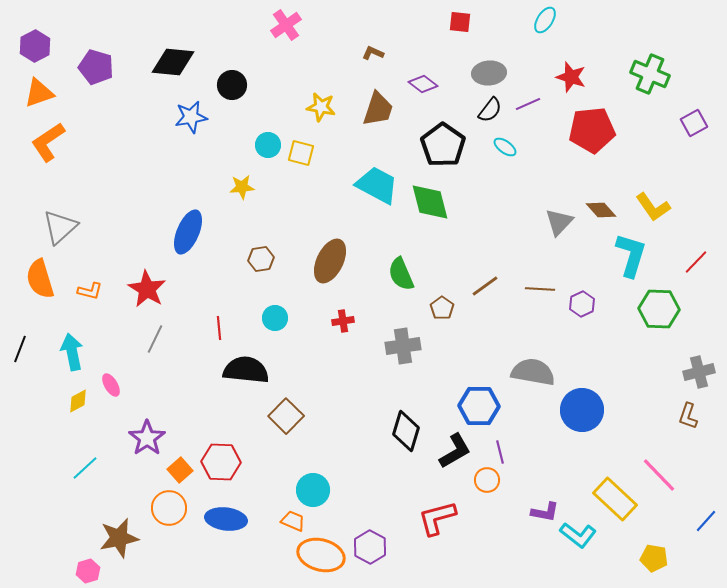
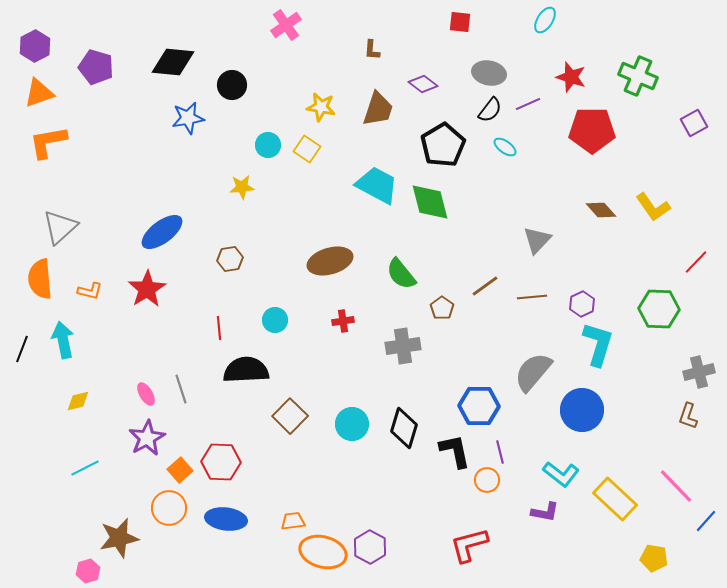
brown L-shape at (373, 53): moved 1 px left, 3 px up; rotated 110 degrees counterclockwise
gray ellipse at (489, 73): rotated 16 degrees clockwise
green cross at (650, 74): moved 12 px left, 2 px down
blue star at (191, 117): moved 3 px left, 1 px down
red pentagon at (592, 130): rotated 6 degrees clockwise
orange L-shape at (48, 142): rotated 24 degrees clockwise
black pentagon at (443, 145): rotated 6 degrees clockwise
yellow square at (301, 153): moved 6 px right, 4 px up; rotated 20 degrees clockwise
gray triangle at (559, 222): moved 22 px left, 18 px down
blue ellipse at (188, 232): moved 26 px left; rotated 30 degrees clockwise
cyan L-shape at (631, 255): moved 33 px left, 89 px down
brown hexagon at (261, 259): moved 31 px left
brown ellipse at (330, 261): rotated 48 degrees clockwise
green semicircle at (401, 274): rotated 16 degrees counterclockwise
orange semicircle at (40, 279): rotated 12 degrees clockwise
red star at (147, 289): rotated 9 degrees clockwise
brown line at (540, 289): moved 8 px left, 8 px down; rotated 8 degrees counterclockwise
cyan circle at (275, 318): moved 2 px down
gray line at (155, 339): moved 26 px right, 50 px down; rotated 44 degrees counterclockwise
black line at (20, 349): moved 2 px right
cyan arrow at (72, 352): moved 9 px left, 12 px up
black semicircle at (246, 370): rotated 9 degrees counterclockwise
gray semicircle at (533, 372): rotated 60 degrees counterclockwise
pink ellipse at (111, 385): moved 35 px right, 9 px down
yellow diamond at (78, 401): rotated 15 degrees clockwise
brown square at (286, 416): moved 4 px right
black diamond at (406, 431): moved 2 px left, 3 px up
purple star at (147, 438): rotated 6 degrees clockwise
black L-shape at (455, 451): rotated 72 degrees counterclockwise
cyan line at (85, 468): rotated 16 degrees clockwise
pink line at (659, 475): moved 17 px right, 11 px down
cyan circle at (313, 490): moved 39 px right, 66 px up
red L-shape at (437, 518): moved 32 px right, 27 px down
orange trapezoid at (293, 521): rotated 30 degrees counterclockwise
cyan L-shape at (578, 535): moved 17 px left, 61 px up
orange ellipse at (321, 555): moved 2 px right, 3 px up
